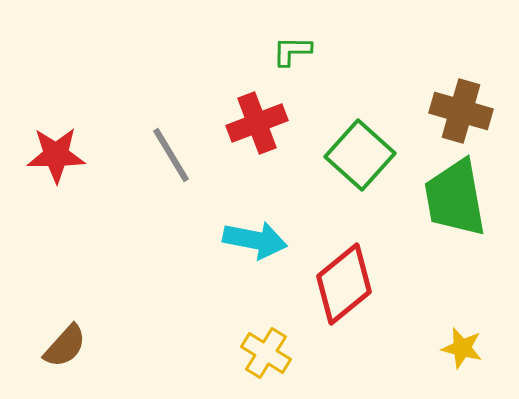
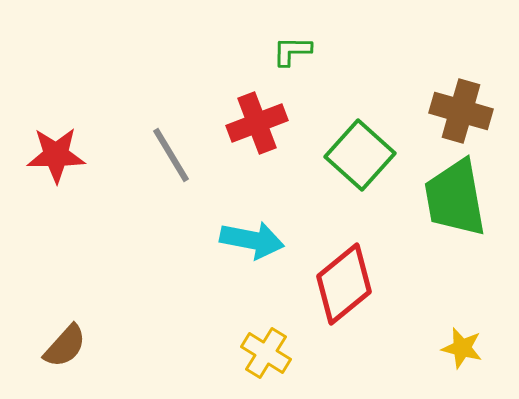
cyan arrow: moved 3 px left
